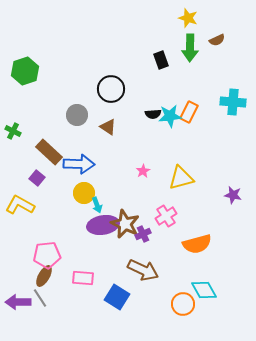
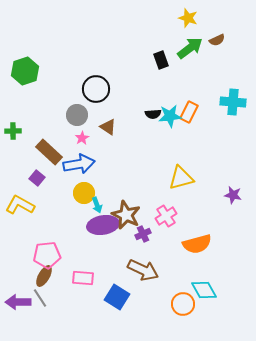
green arrow: rotated 128 degrees counterclockwise
black circle: moved 15 px left
green cross: rotated 28 degrees counterclockwise
blue arrow: rotated 12 degrees counterclockwise
pink star: moved 61 px left, 33 px up
brown star: moved 1 px right, 9 px up
